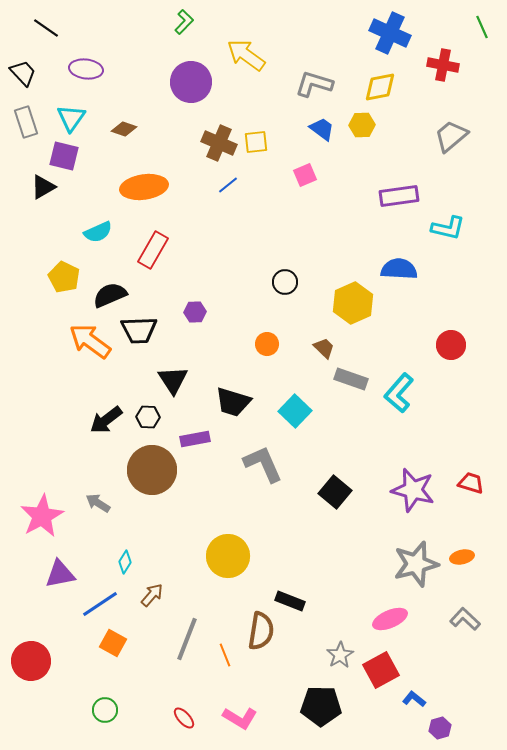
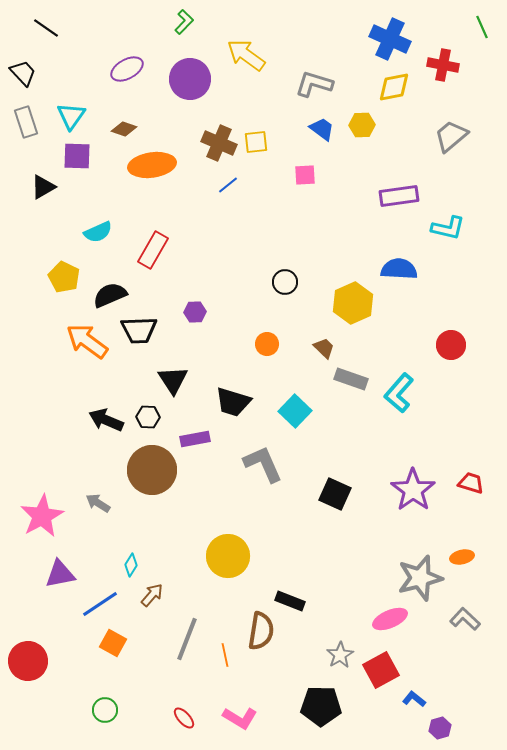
blue cross at (390, 33): moved 6 px down
purple ellipse at (86, 69): moved 41 px right; rotated 36 degrees counterclockwise
purple circle at (191, 82): moved 1 px left, 3 px up
yellow diamond at (380, 87): moved 14 px right
cyan triangle at (71, 118): moved 2 px up
purple square at (64, 156): moved 13 px right; rotated 12 degrees counterclockwise
pink square at (305, 175): rotated 20 degrees clockwise
orange ellipse at (144, 187): moved 8 px right, 22 px up
orange arrow at (90, 341): moved 3 px left
black arrow at (106, 420): rotated 60 degrees clockwise
purple star at (413, 490): rotated 21 degrees clockwise
black square at (335, 492): moved 2 px down; rotated 16 degrees counterclockwise
cyan diamond at (125, 562): moved 6 px right, 3 px down
gray star at (416, 564): moved 4 px right, 14 px down
orange line at (225, 655): rotated 10 degrees clockwise
red circle at (31, 661): moved 3 px left
